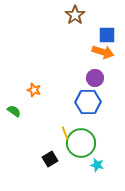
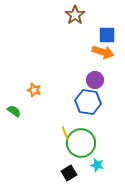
purple circle: moved 2 px down
blue hexagon: rotated 10 degrees clockwise
black square: moved 19 px right, 14 px down
